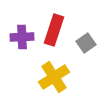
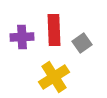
red rectangle: rotated 20 degrees counterclockwise
gray square: moved 4 px left
